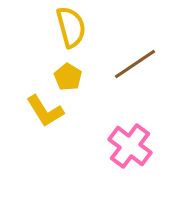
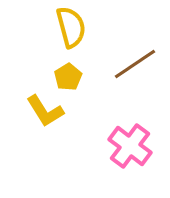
yellow pentagon: rotated 8 degrees clockwise
